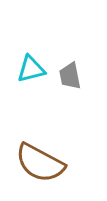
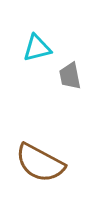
cyan triangle: moved 6 px right, 21 px up
